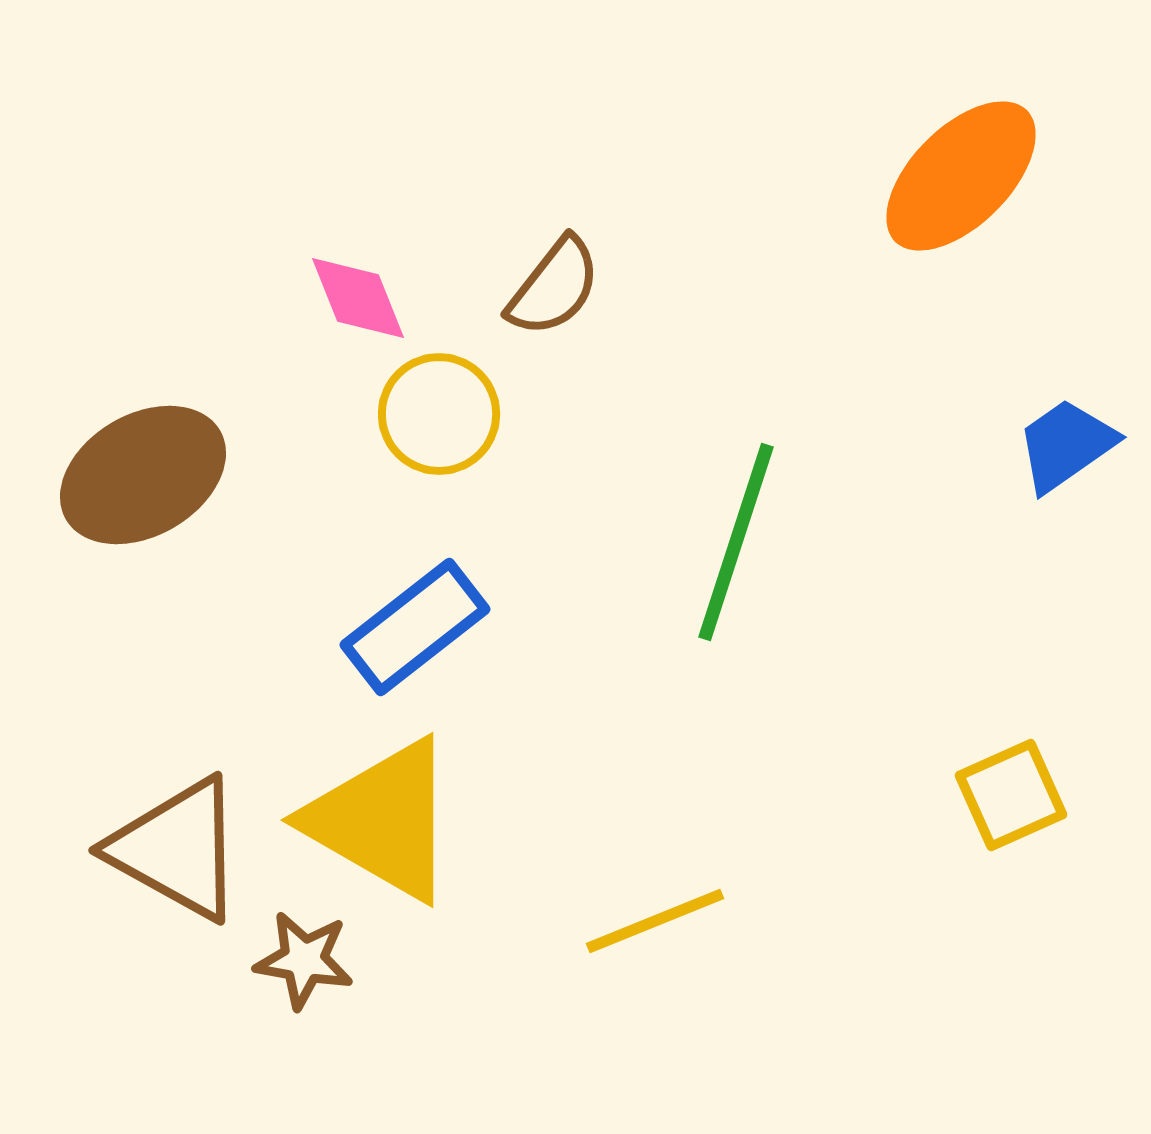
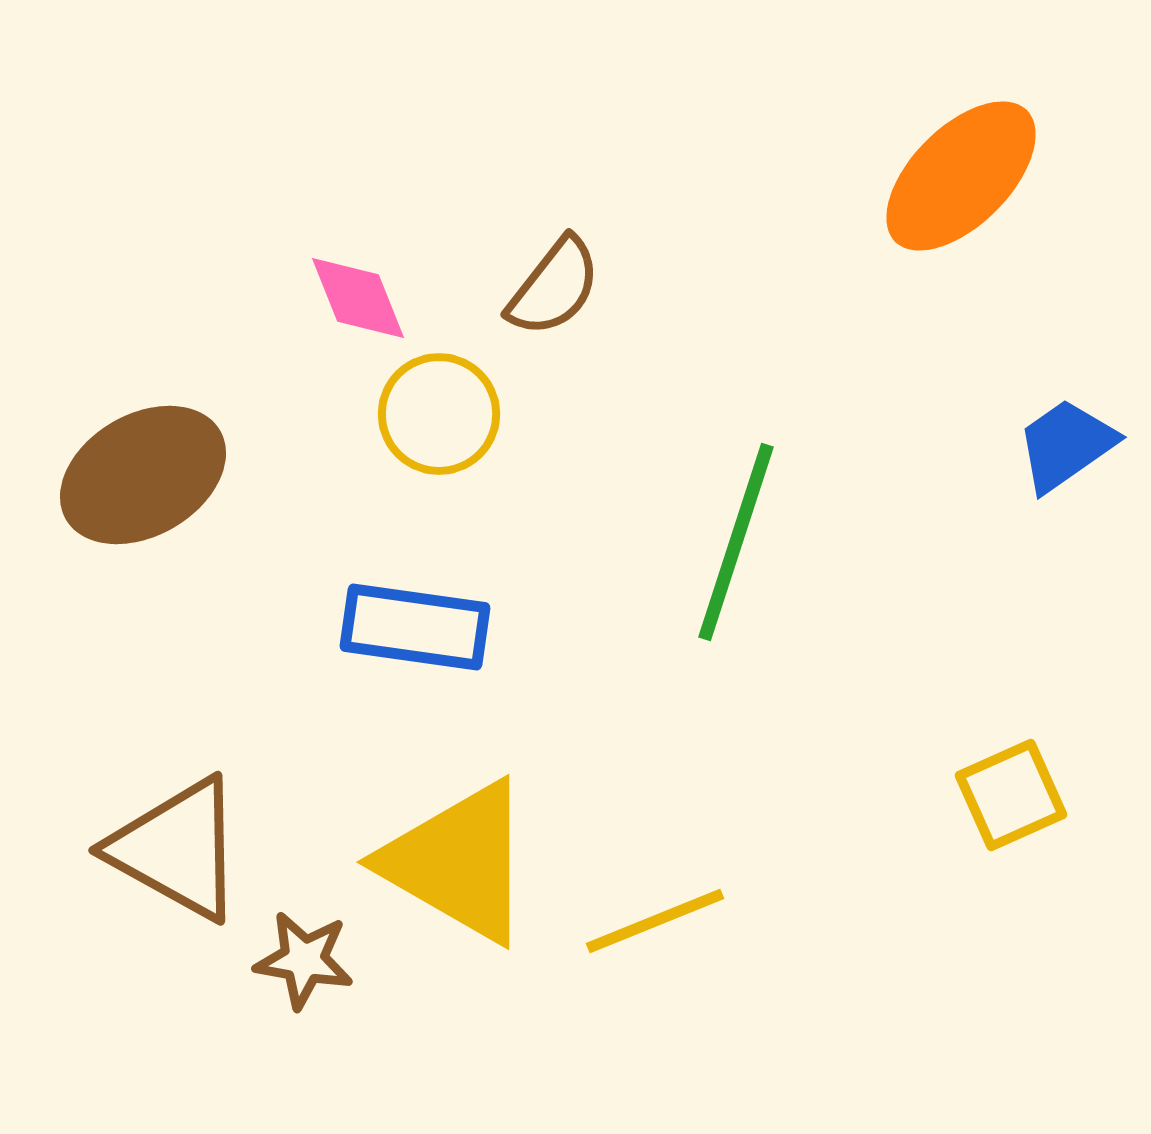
blue rectangle: rotated 46 degrees clockwise
yellow triangle: moved 76 px right, 42 px down
